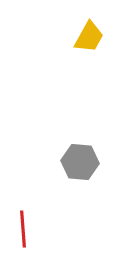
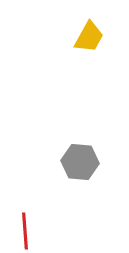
red line: moved 2 px right, 2 px down
